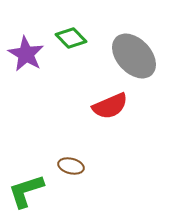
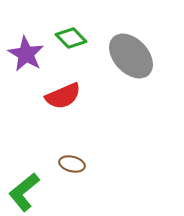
gray ellipse: moved 3 px left
red semicircle: moved 47 px left, 10 px up
brown ellipse: moved 1 px right, 2 px up
green L-shape: moved 2 px left, 1 px down; rotated 21 degrees counterclockwise
